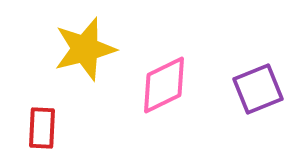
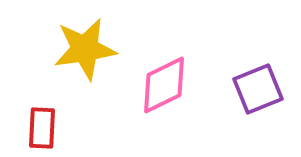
yellow star: rotated 6 degrees clockwise
